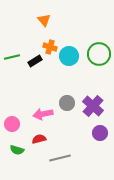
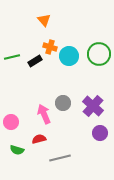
gray circle: moved 4 px left
pink arrow: moved 1 px right; rotated 78 degrees clockwise
pink circle: moved 1 px left, 2 px up
